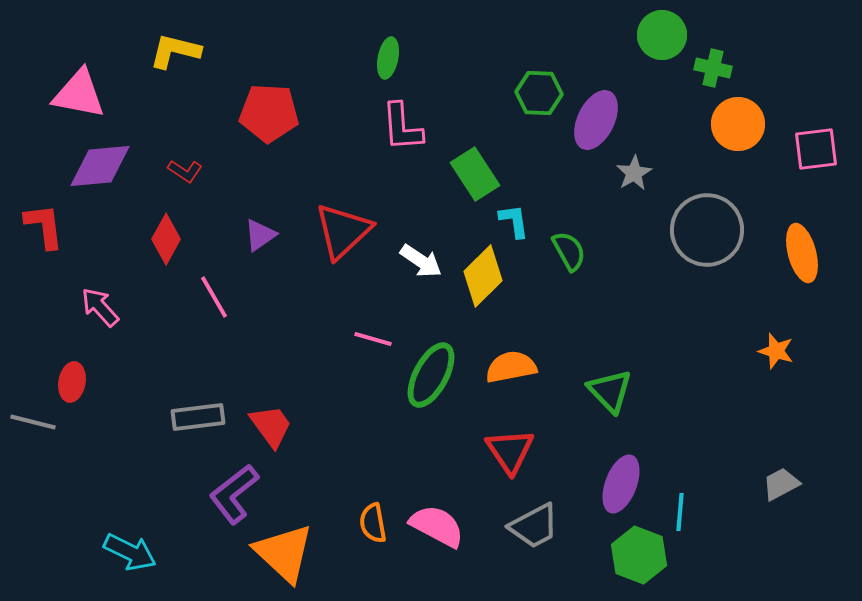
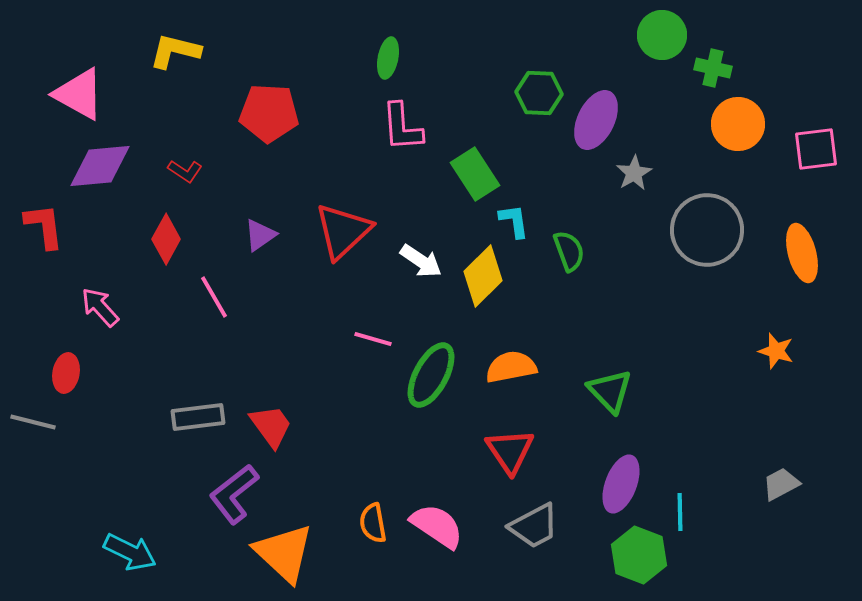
pink triangle at (79, 94): rotated 18 degrees clockwise
green semicircle at (569, 251): rotated 9 degrees clockwise
red ellipse at (72, 382): moved 6 px left, 9 px up
cyan line at (680, 512): rotated 6 degrees counterclockwise
pink semicircle at (437, 526): rotated 6 degrees clockwise
